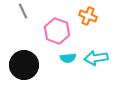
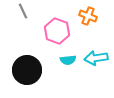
cyan semicircle: moved 2 px down
black circle: moved 3 px right, 5 px down
